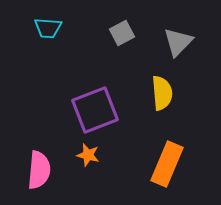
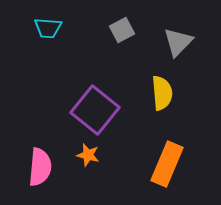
gray square: moved 3 px up
purple square: rotated 30 degrees counterclockwise
pink semicircle: moved 1 px right, 3 px up
